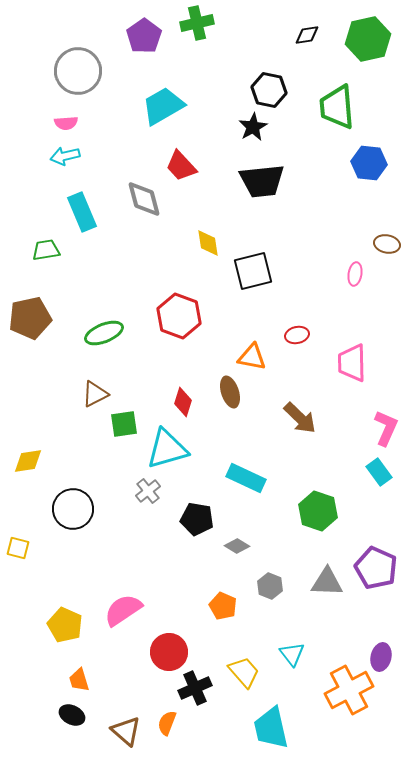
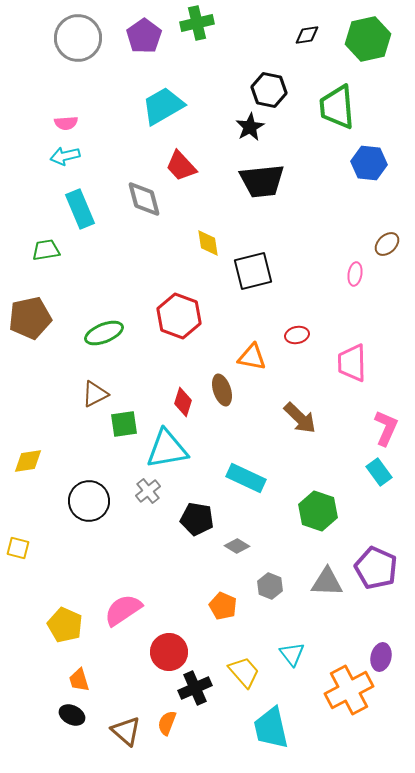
gray circle at (78, 71): moved 33 px up
black star at (253, 127): moved 3 px left
cyan rectangle at (82, 212): moved 2 px left, 3 px up
brown ellipse at (387, 244): rotated 55 degrees counterclockwise
brown ellipse at (230, 392): moved 8 px left, 2 px up
cyan triangle at (167, 449): rotated 6 degrees clockwise
black circle at (73, 509): moved 16 px right, 8 px up
